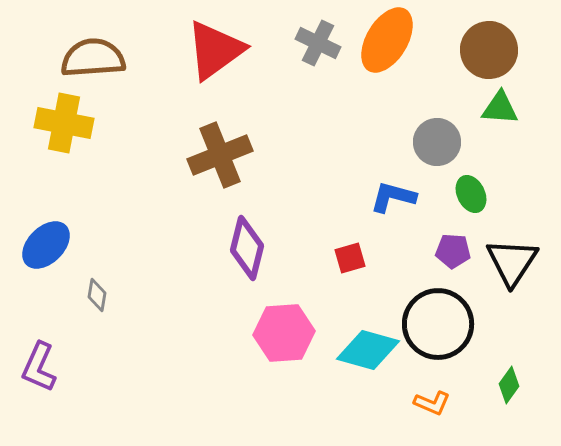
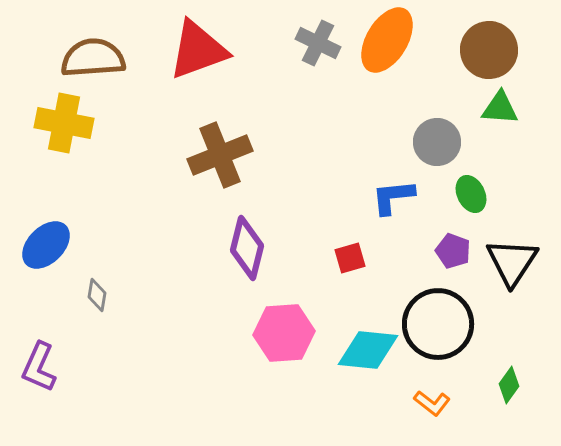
red triangle: moved 17 px left; rotated 16 degrees clockwise
blue L-shape: rotated 21 degrees counterclockwise
purple pentagon: rotated 16 degrees clockwise
cyan diamond: rotated 10 degrees counterclockwise
orange L-shape: rotated 15 degrees clockwise
